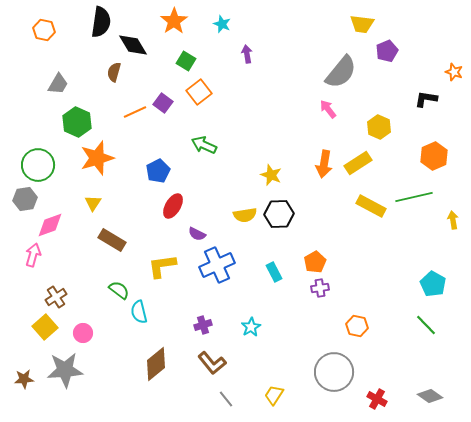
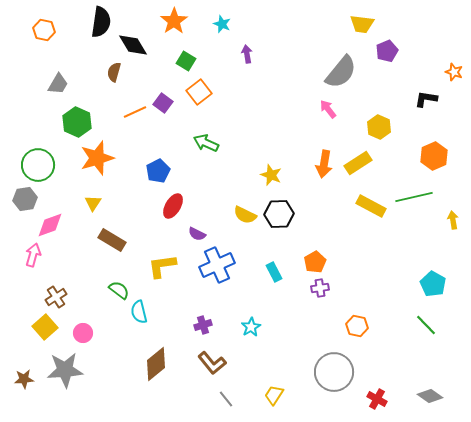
green arrow at (204, 145): moved 2 px right, 2 px up
yellow semicircle at (245, 215): rotated 35 degrees clockwise
